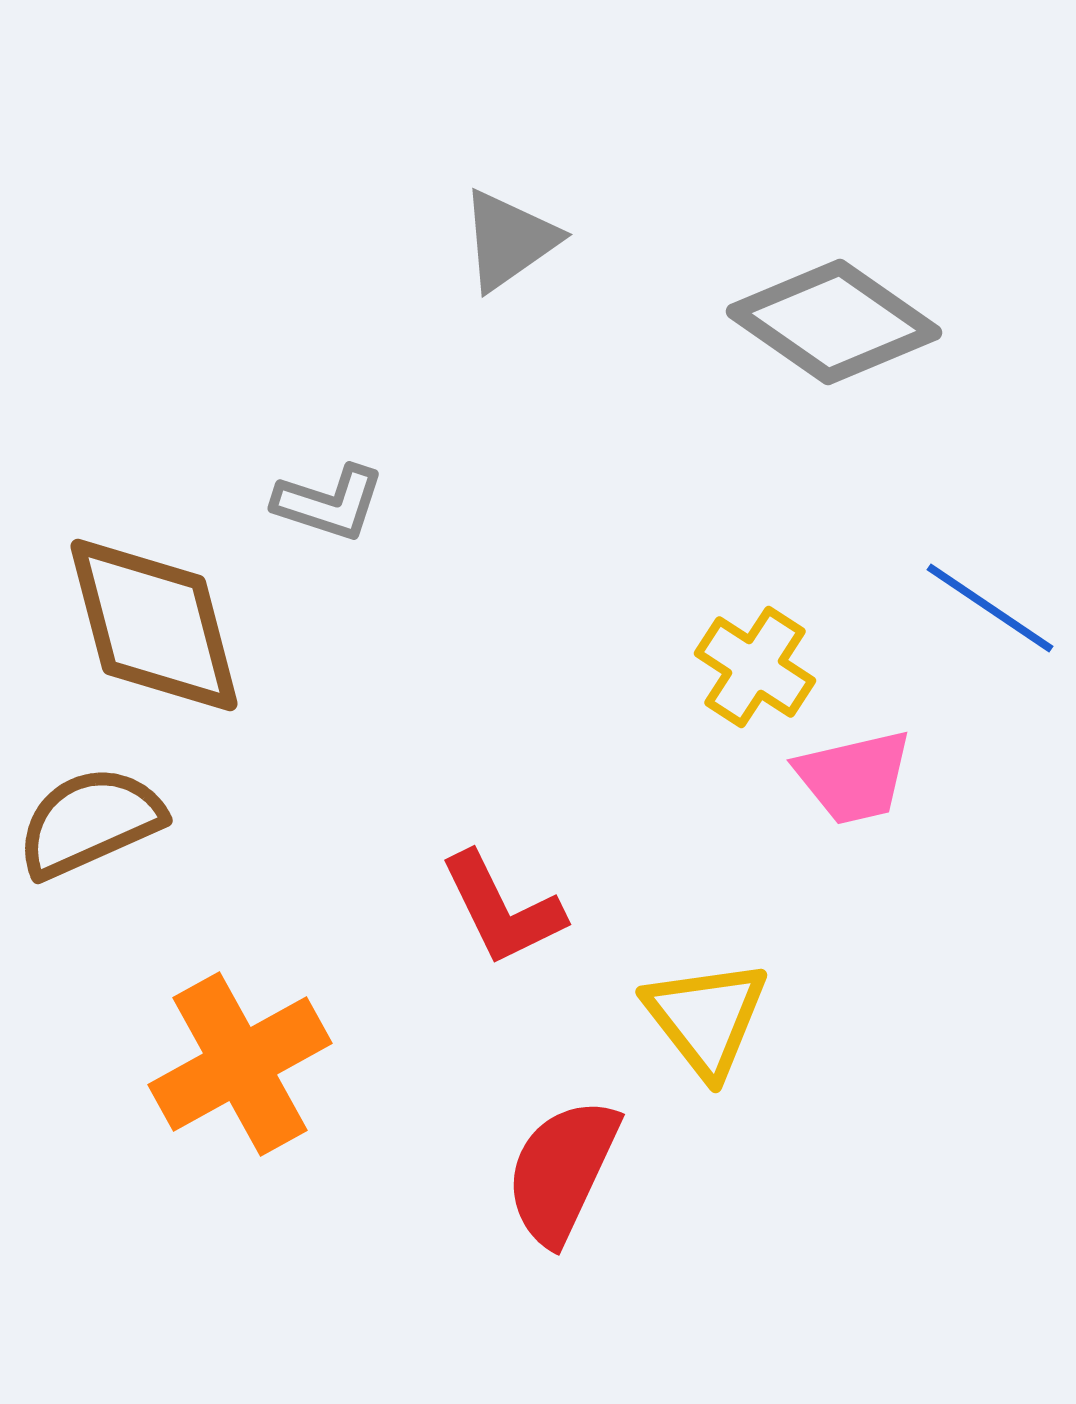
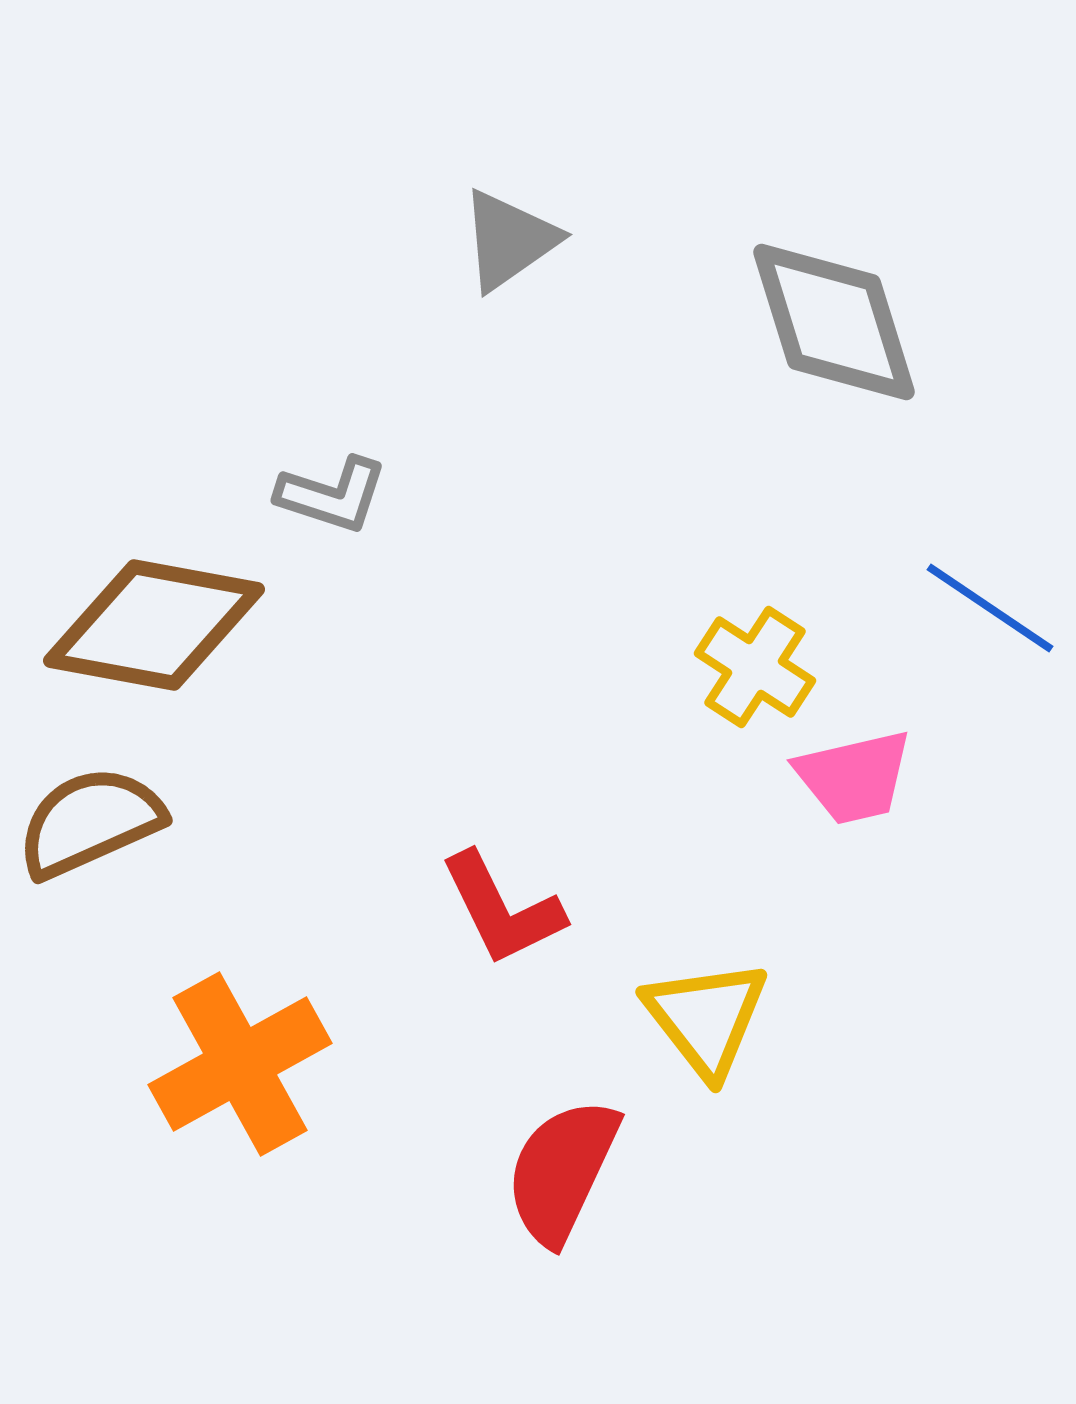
gray diamond: rotated 38 degrees clockwise
gray L-shape: moved 3 px right, 8 px up
brown diamond: rotated 65 degrees counterclockwise
